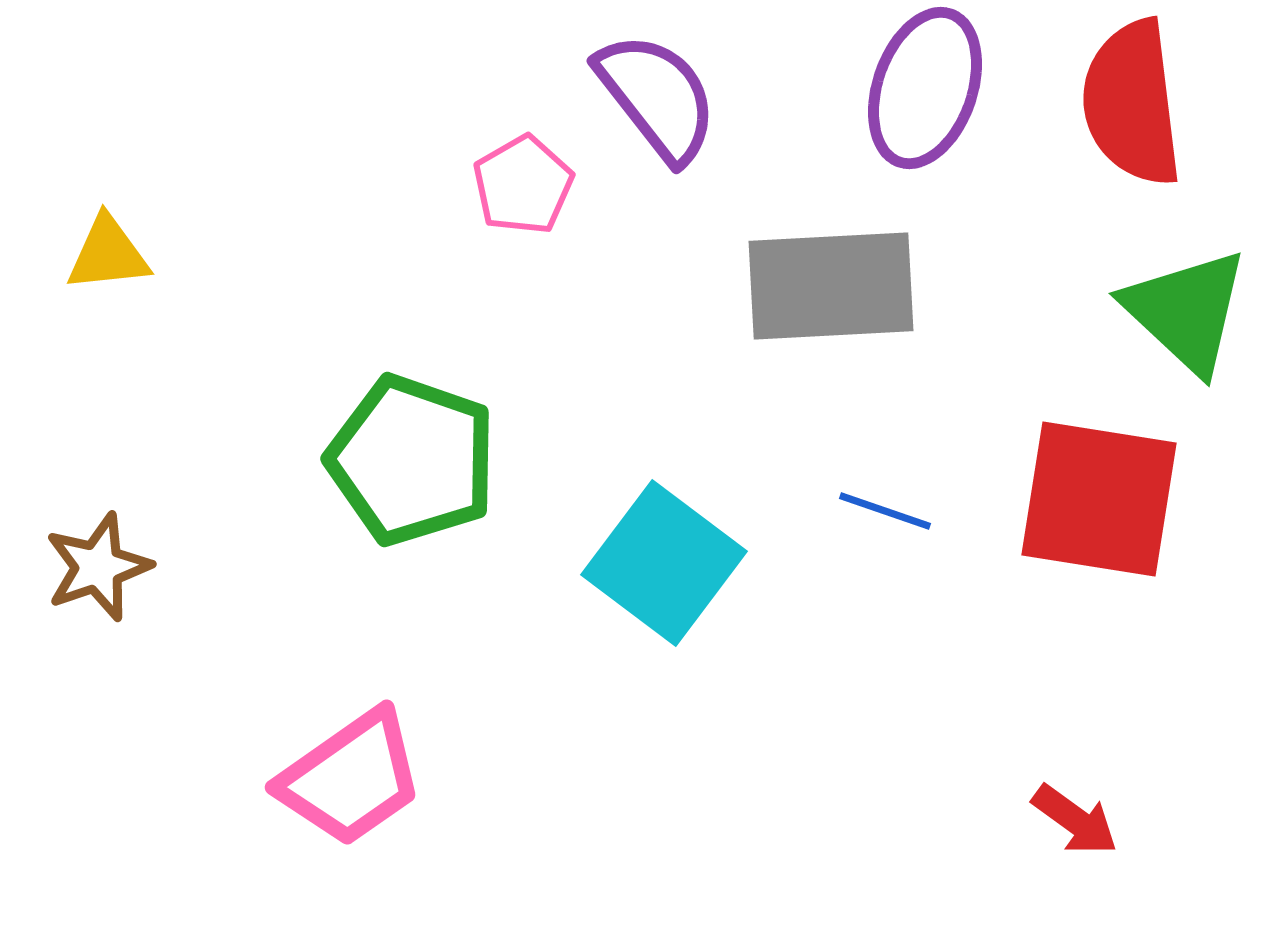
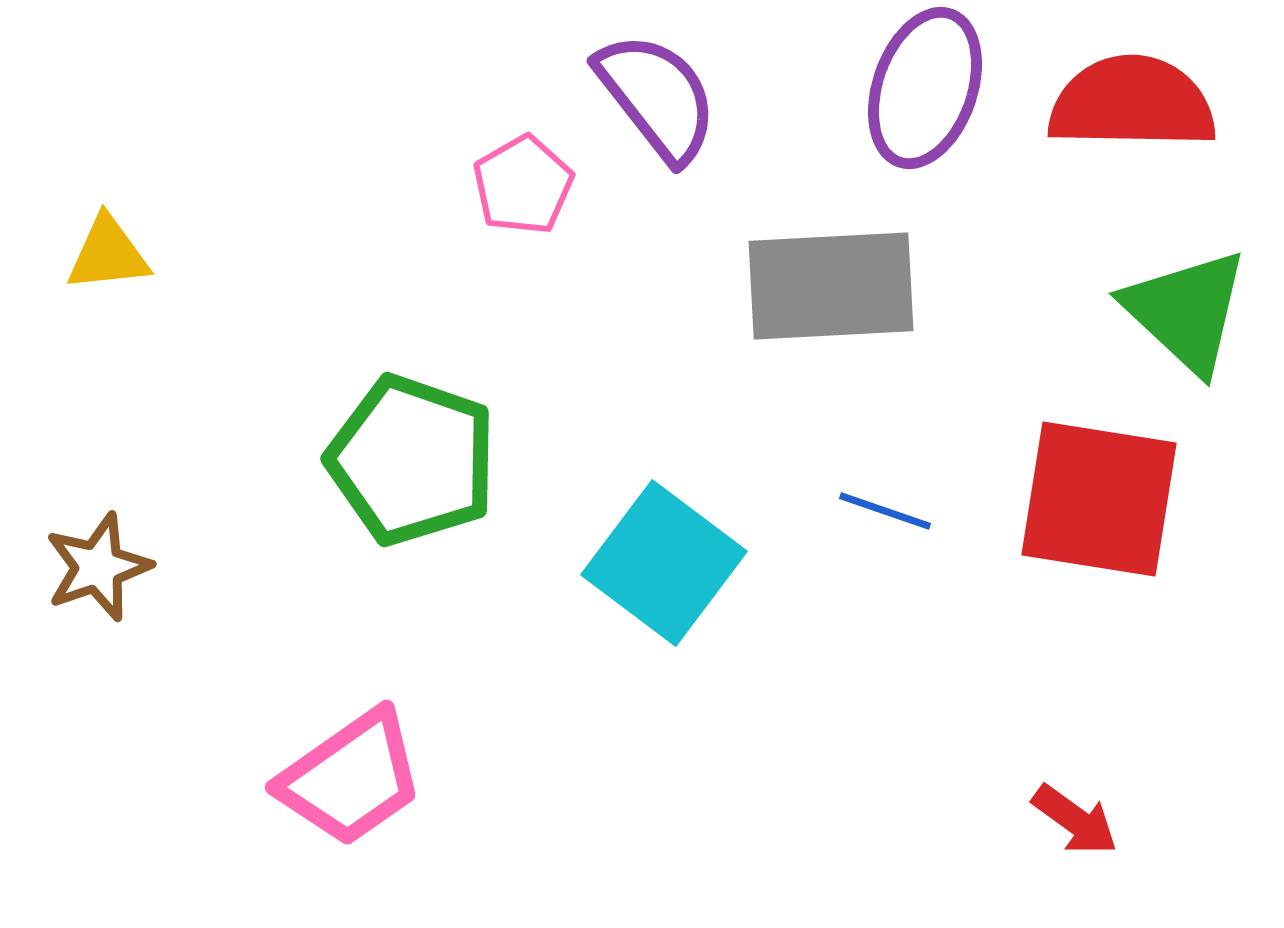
red semicircle: rotated 98 degrees clockwise
